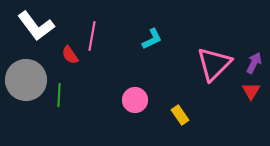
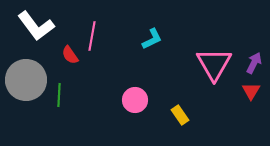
pink triangle: rotated 15 degrees counterclockwise
